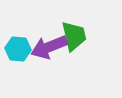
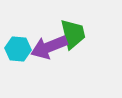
green trapezoid: moved 1 px left, 2 px up
